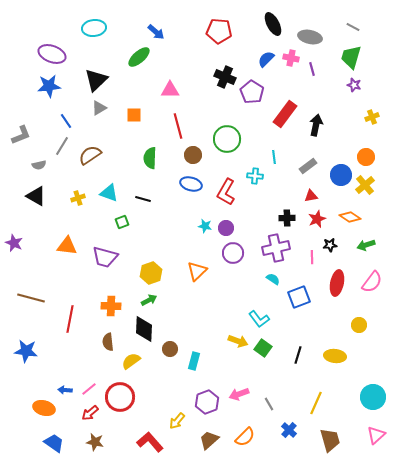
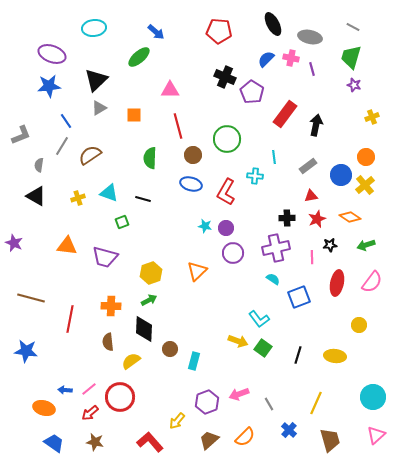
gray semicircle at (39, 165): rotated 112 degrees clockwise
